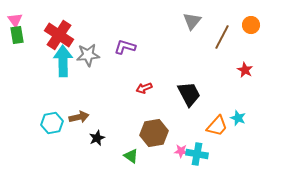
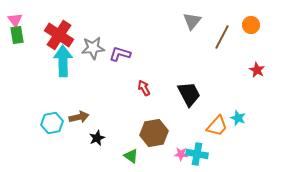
purple L-shape: moved 5 px left, 7 px down
gray star: moved 5 px right, 7 px up
red star: moved 12 px right
red arrow: rotated 84 degrees clockwise
pink star: moved 3 px down
